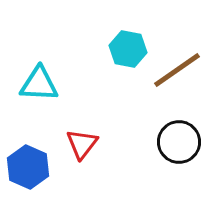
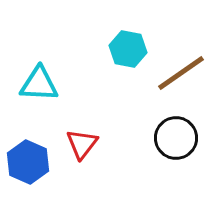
brown line: moved 4 px right, 3 px down
black circle: moved 3 px left, 4 px up
blue hexagon: moved 5 px up
